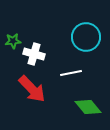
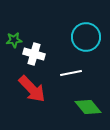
green star: moved 1 px right, 1 px up
